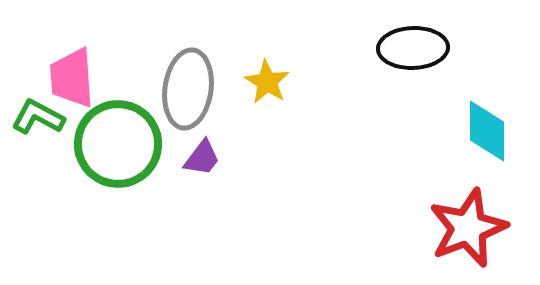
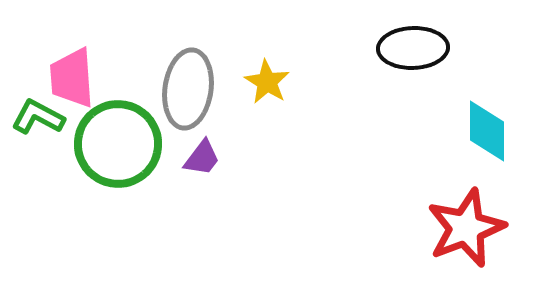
red star: moved 2 px left
